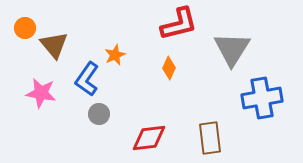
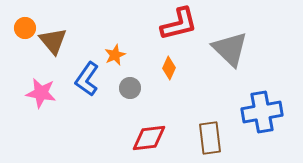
brown triangle: moved 1 px left, 4 px up
gray triangle: moved 2 px left; rotated 18 degrees counterclockwise
blue cross: moved 14 px down
gray circle: moved 31 px right, 26 px up
